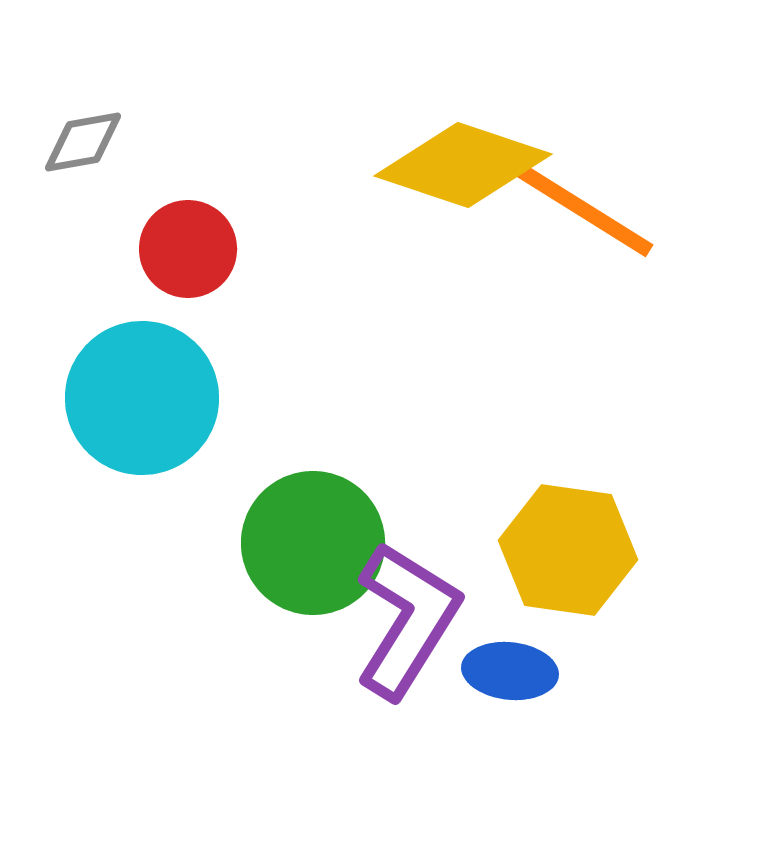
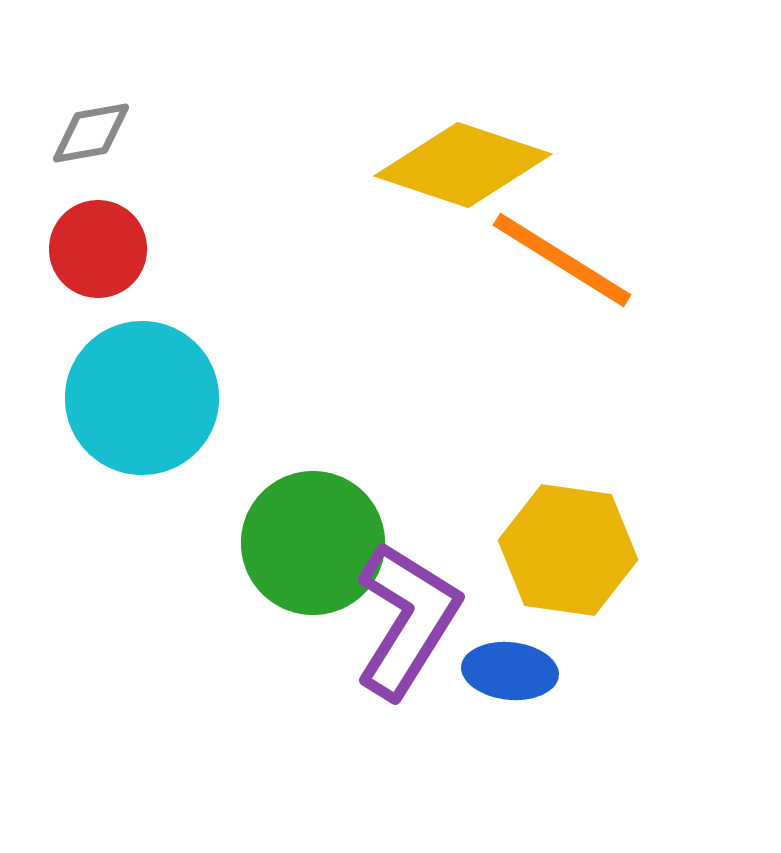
gray diamond: moved 8 px right, 9 px up
orange line: moved 22 px left, 50 px down
red circle: moved 90 px left
